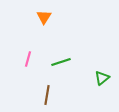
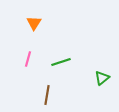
orange triangle: moved 10 px left, 6 px down
